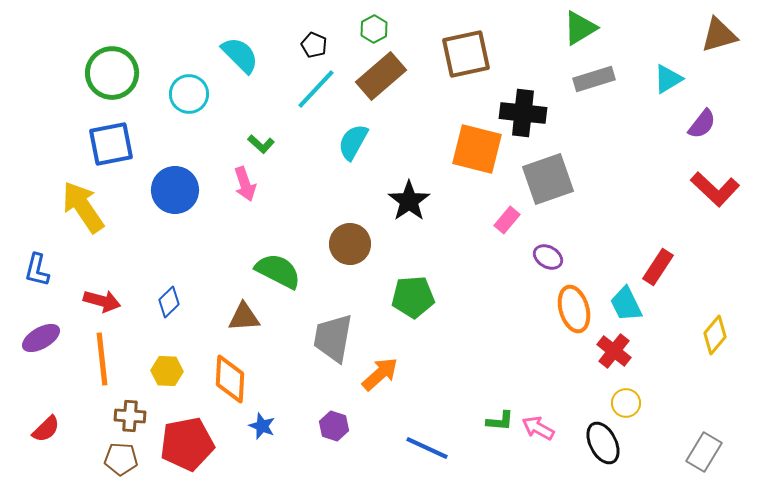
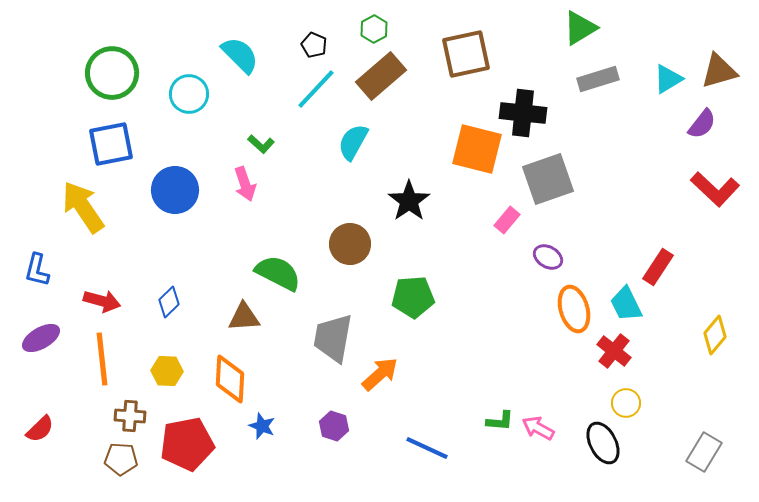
brown triangle at (719, 35): moved 36 px down
gray rectangle at (594, 79): moved 4 px right
green semicircle at (278, 271): moved 2 px down
red semicircle at (46, 429): moved 6 px left
